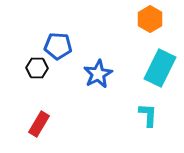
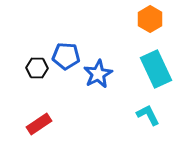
blue pentagon: moved 8 px right, 10 px down
cyan rectangle: moved 4 px left, 1 px down; rotated 51 degrees counterclockwise
cyan L-shape: rotated 30 degrees counterclockwise
red rectangle: rotated 25 degrees clockwise
